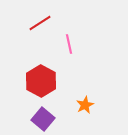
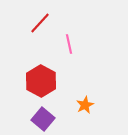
red line: rotated 15 degrees counterclockwise
